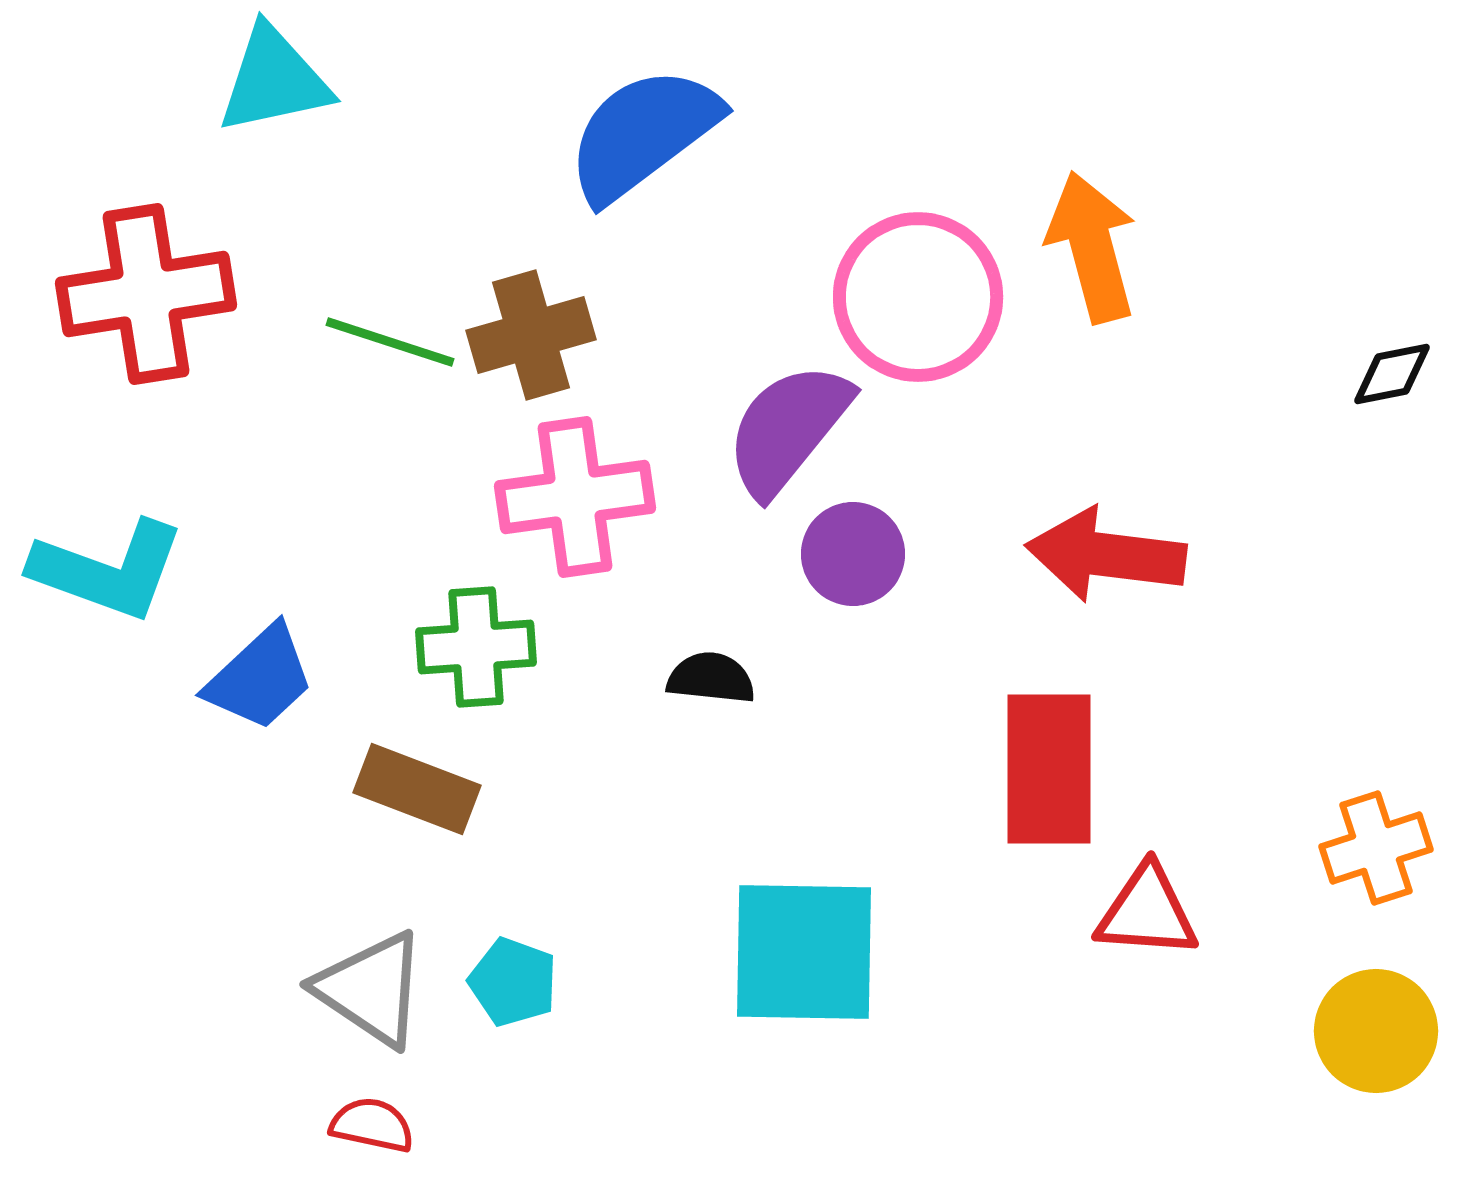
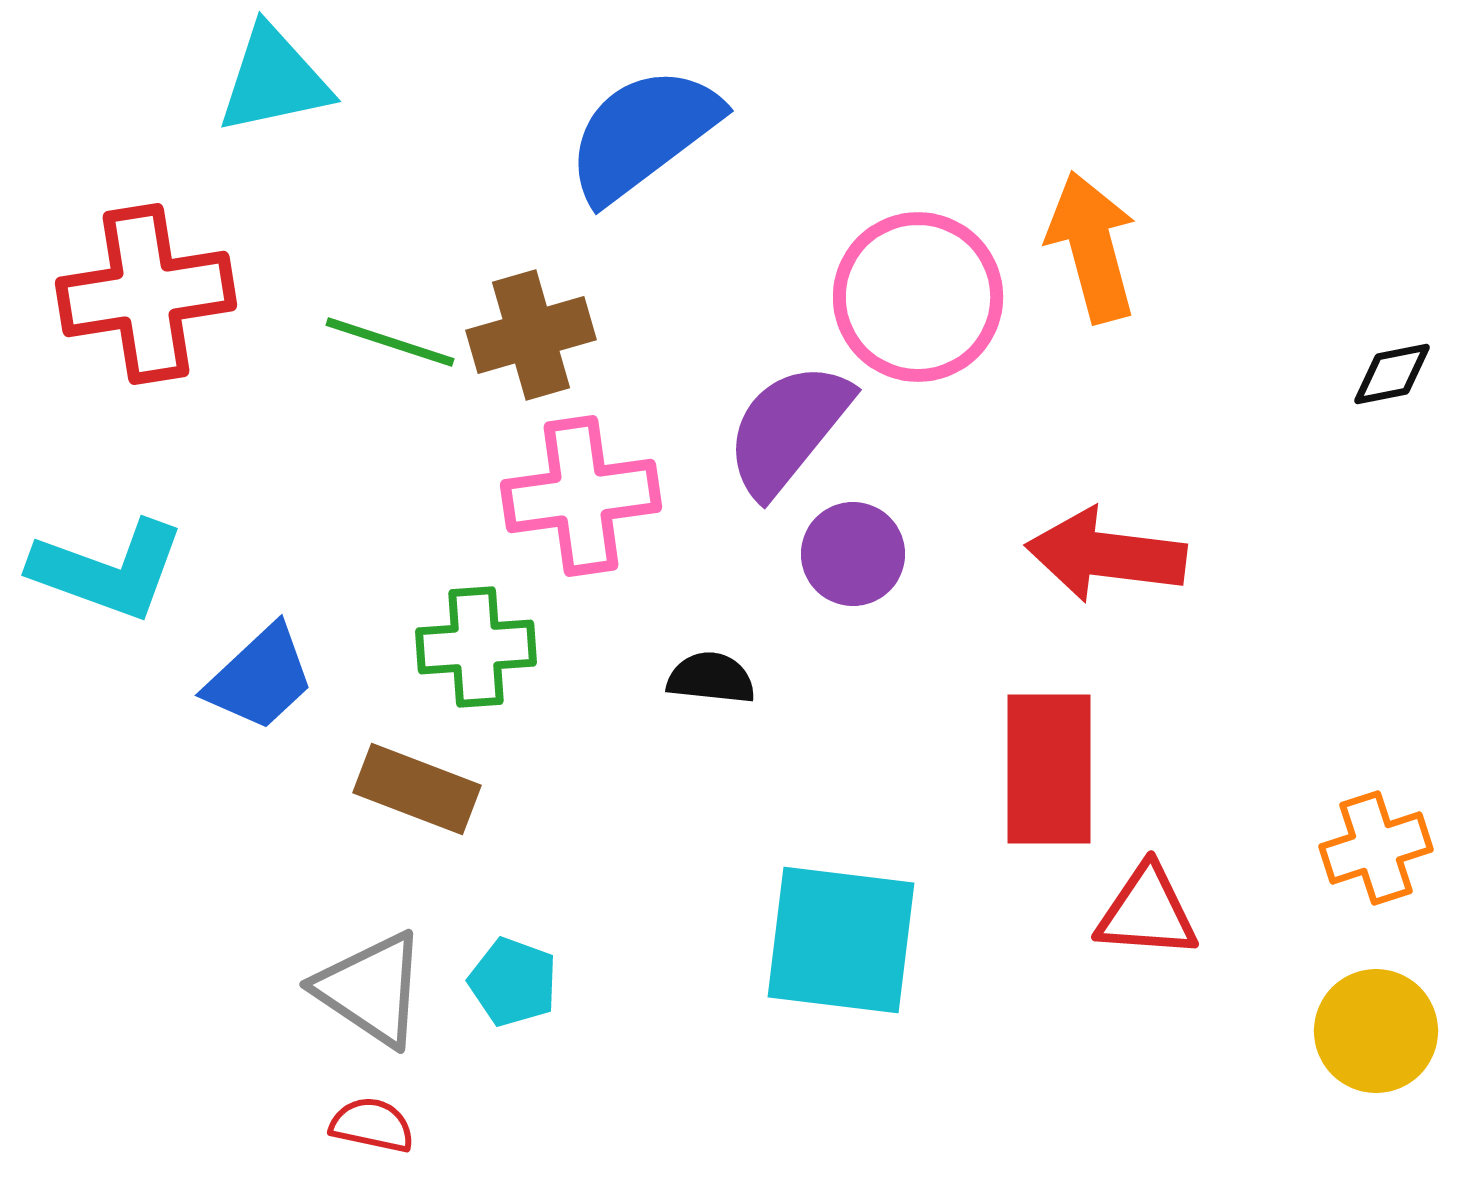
pink cross: moved 6 px right, 1 px up
cyan square: moved 37 px right, 12 px up; rotated 6 degrees clockwise
